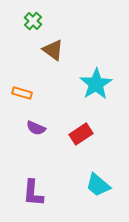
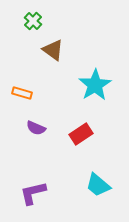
cyan star: moved 1 px left, 1 px down
purple L-shape: rotated 72 degrees clockwise
